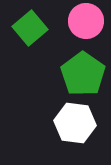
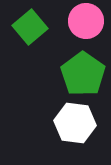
green square: moved 1 px up
